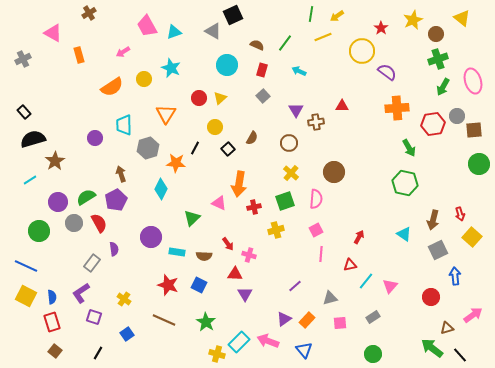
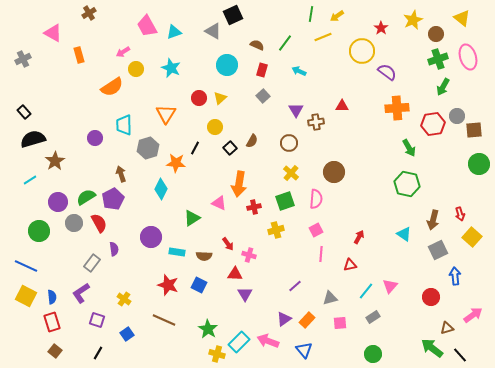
yellow circle at (144, 79): moved 8 px left, 10 px up
pink ellipse at (473, 81): moved 5 px left, 24 px up
brown semicircle at (252, 138): moved 3 px down
black square at (228, 149): moved 2 px right, 1 px up
green hexagon at (405, 183): moved 2 px right, 1 px down
purple pentagon at (116, 200): moved 3 px left, 1 px up
green triangle at (192, 218): rotated 12 degrees clockwise
cyan line at (366, 281): moved 10 px down
purple square at (94, 317): moved 3 px right, 3 px down
green star at (206, 322): moved 2 px right, 7 px down
